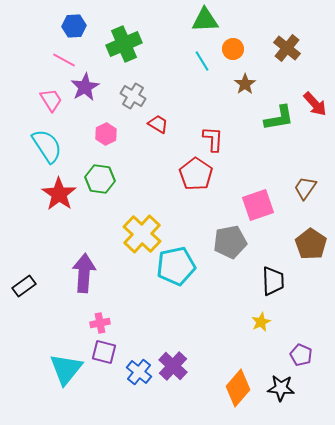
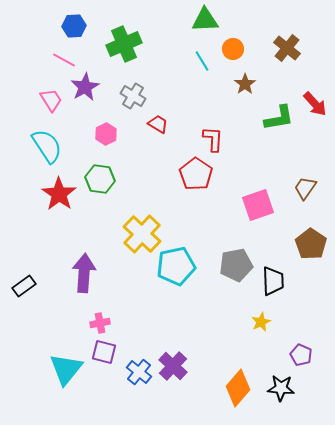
gray pentagon: moved 6 px right, 23 px down
